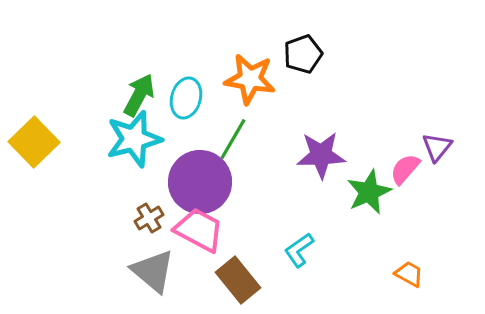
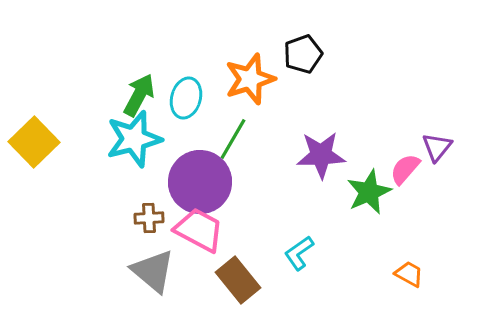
orange star: rotated 27 degrees counterclockwise
brown cross: rotated 28 degrees clockwise
cyan L-shape: moved 3 px down
